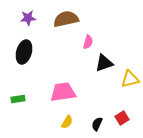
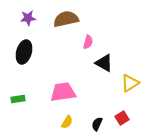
black triangle: rotated 48 degrees clockwise
yellow triangle: moved 4 px down; rotated 18 degrees counterclockwise
